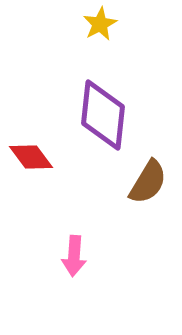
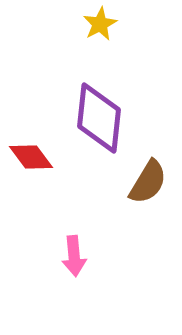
purple diamond: moved 4 px left, 3 px down
pink arrow: rotated 9 degrees counterclockwise
